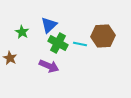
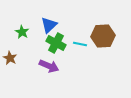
green cross: moved 2 px left
